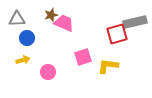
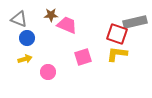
brown star: rotated 16 degrees clockwise
gray triangle: moved 2 px right; rotated 24 degrees clockwise
pink trapezoid: moved 3 px right, 2 px down
red square: rotated 35 degrees clockwise
yellow arrow: moved 2 px right, 1 px up
yellow L-shape: moved 9 px right, 12 px up
